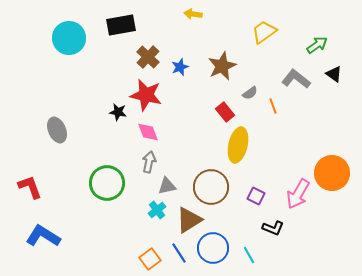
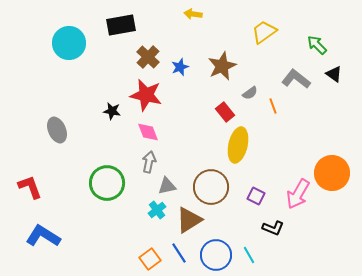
cyan circle: moved 5 px down
green arrow: rotated 100 degrees counterclockwise
black star: moved 6 px left, 1 px up
blue circle: moved 3 px right, 7 px down
